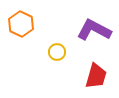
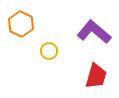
purple L-shape: moved 2 px down; rotated 12 degrees clockwise
yellow circle: moved 8 px left, 1 px up
